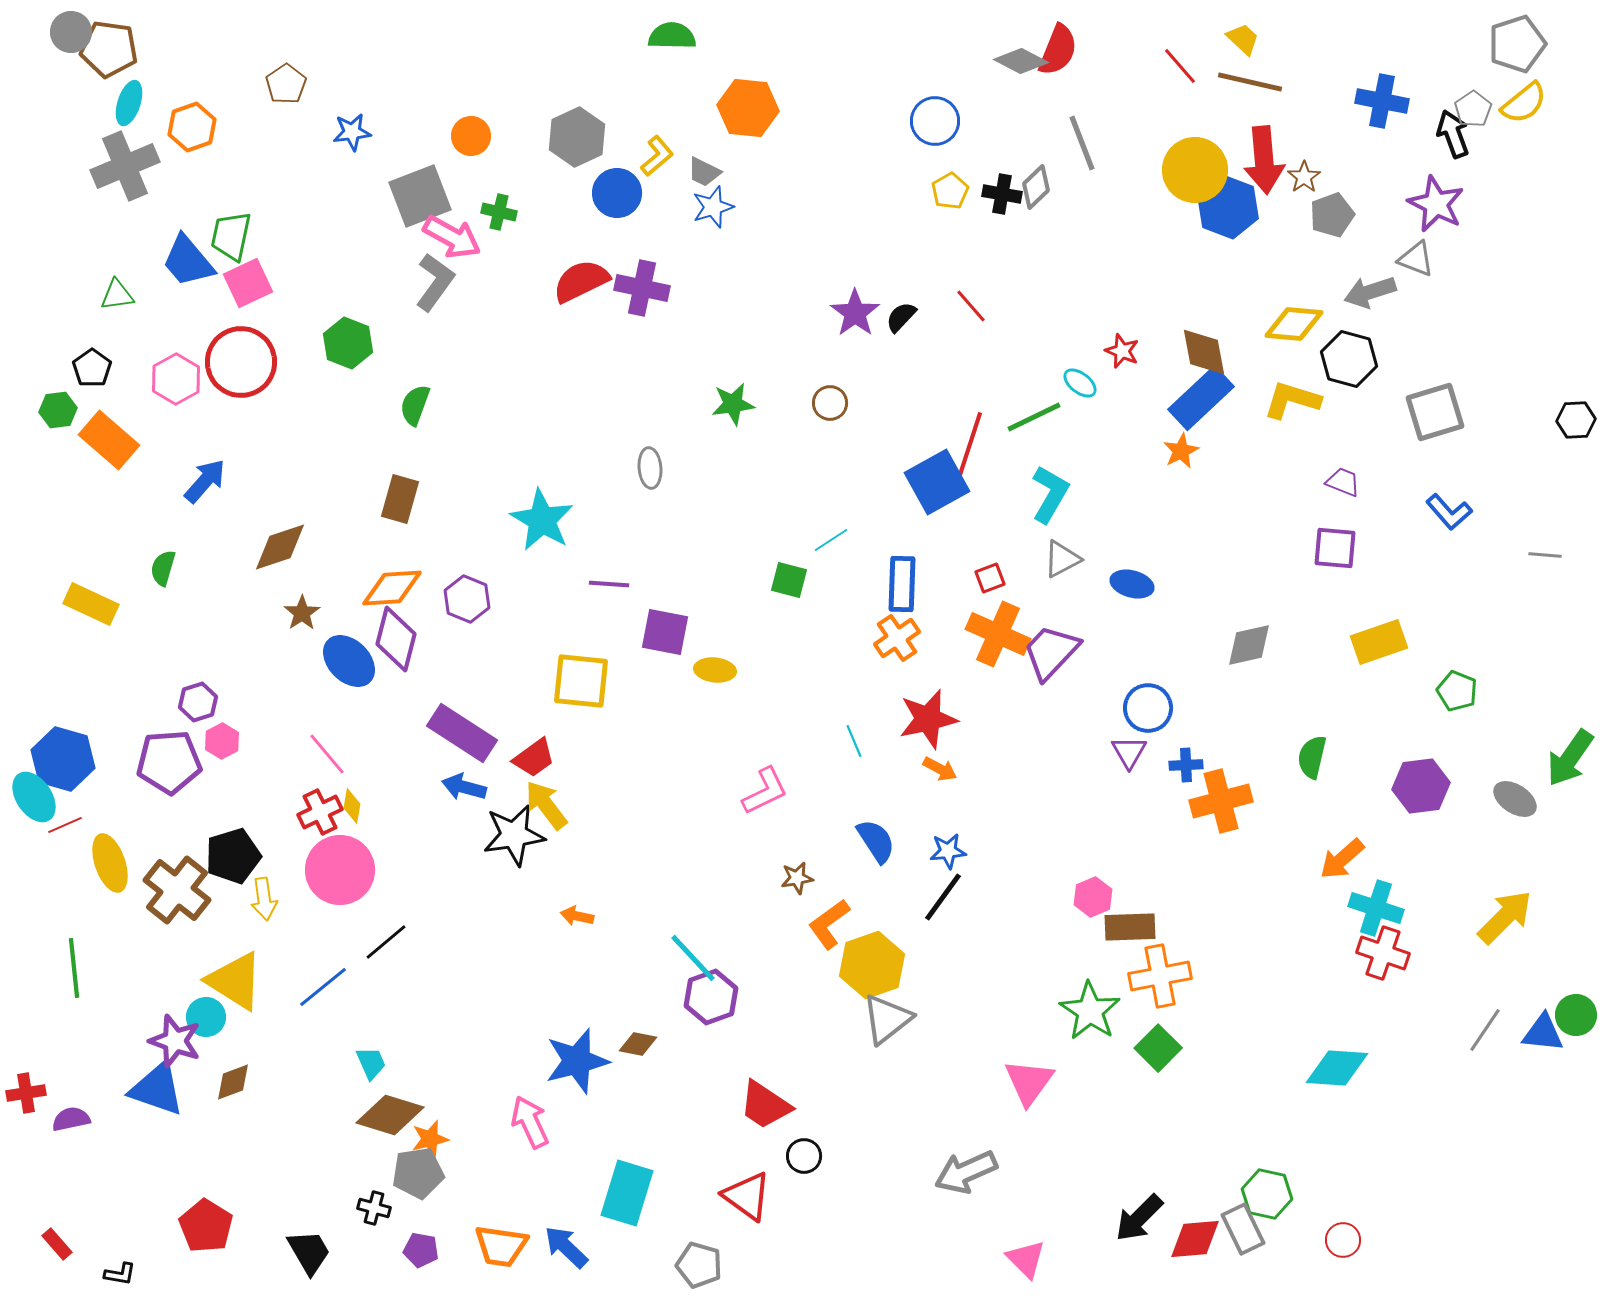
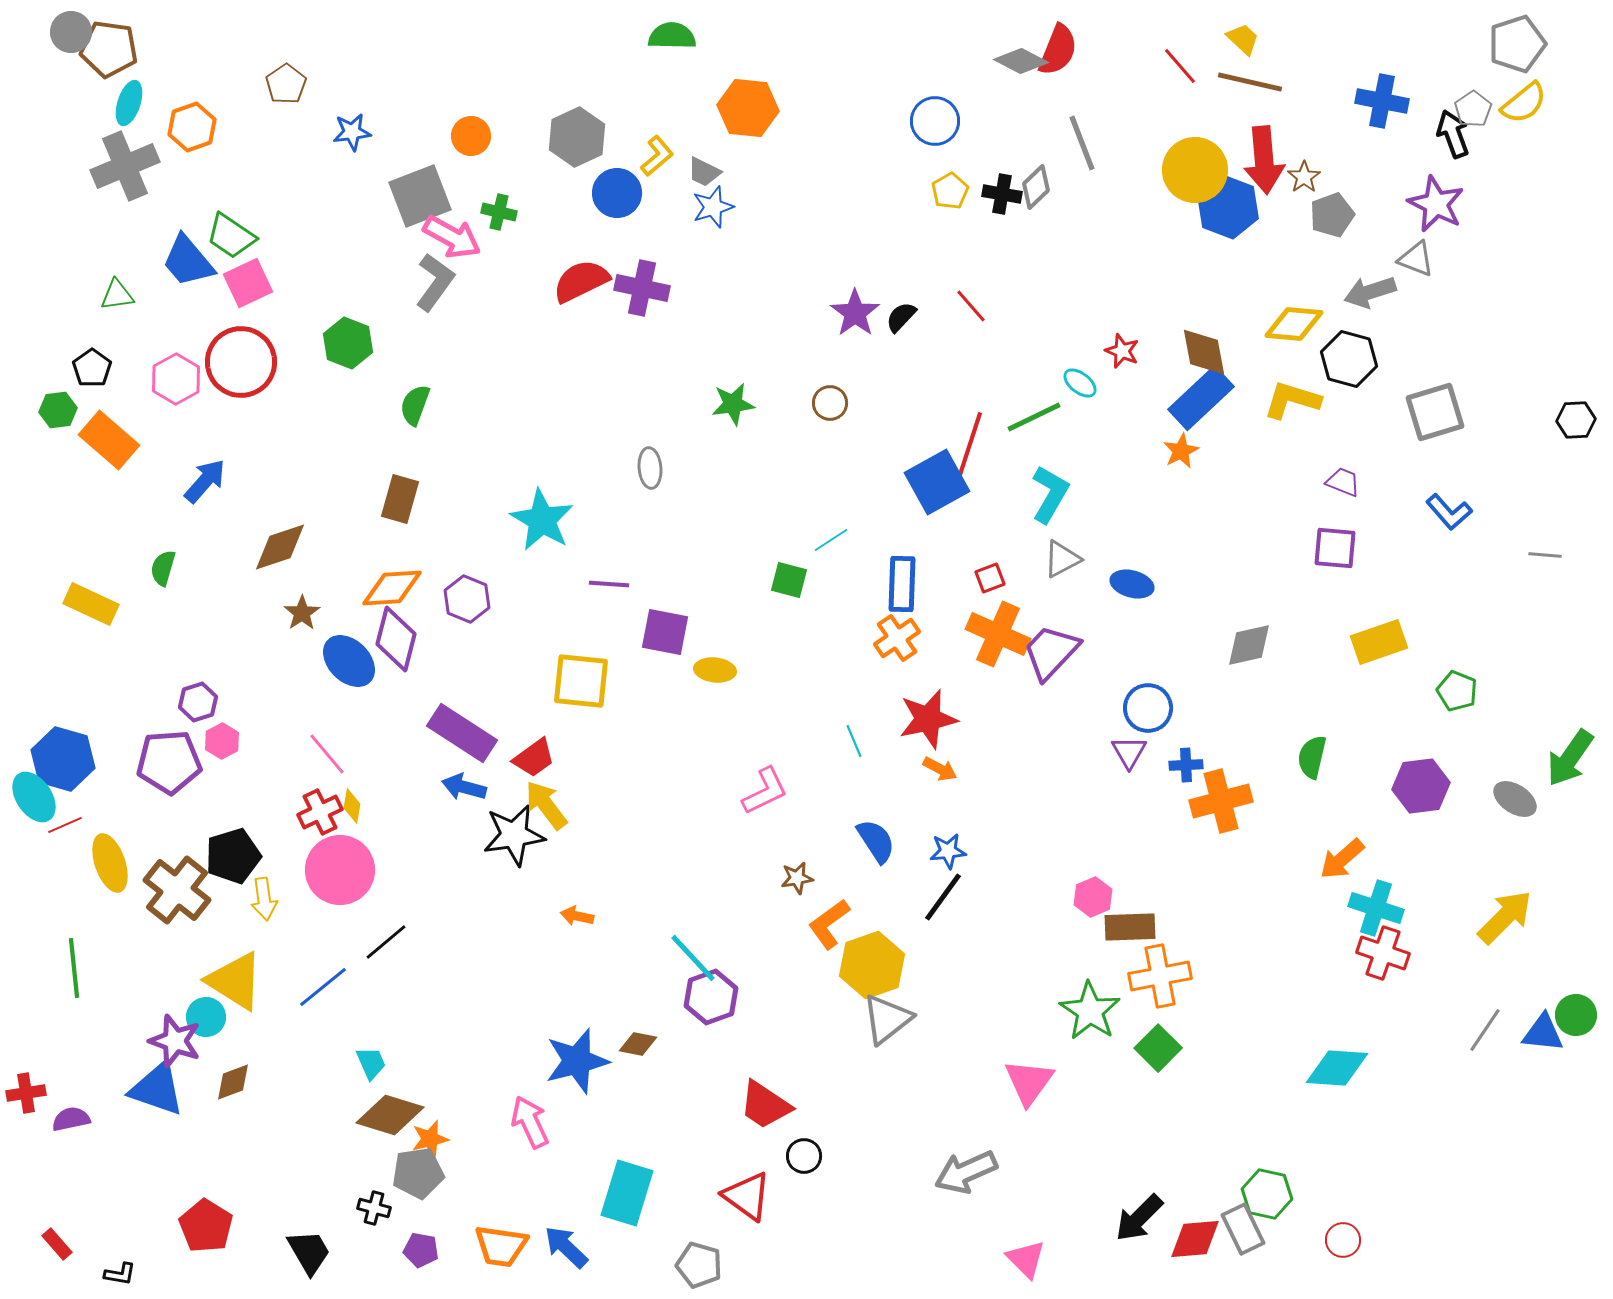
green trapezoid at (231, 236): rotated 68 degrees counterclockwise
